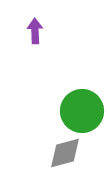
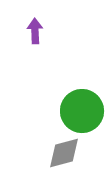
gray diamond: moved 1 px left
